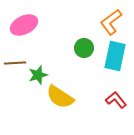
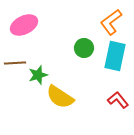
red L-shape: moved 2 px right
